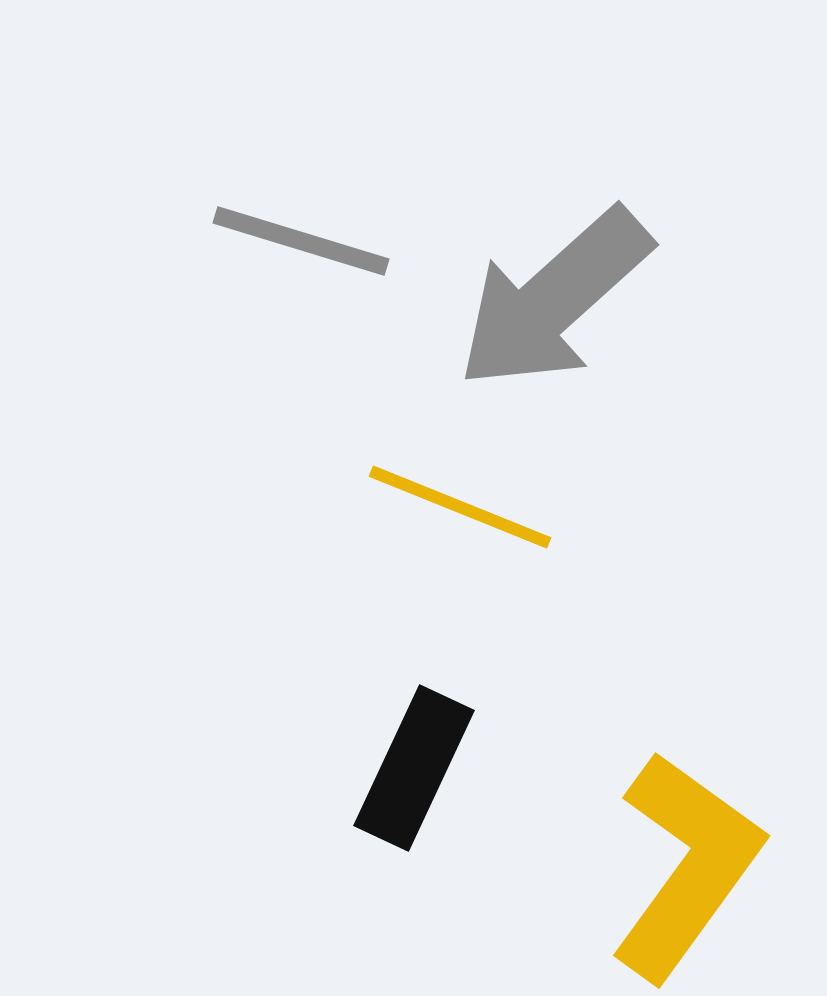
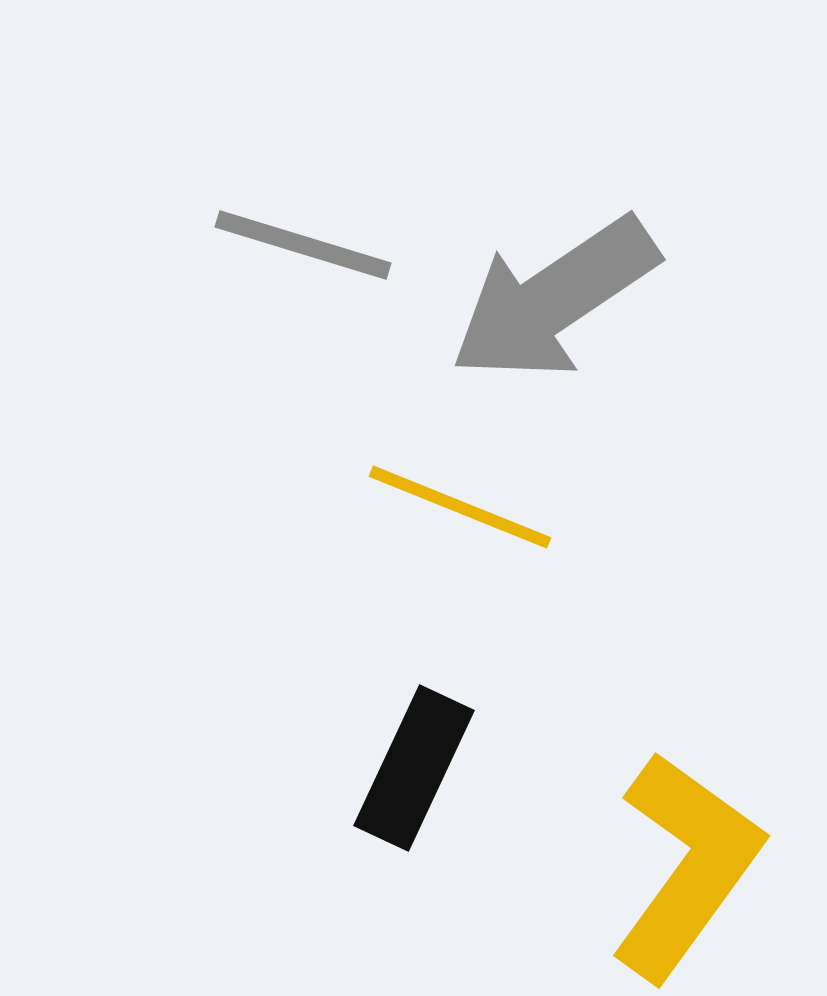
gray line: moved 2 px right, 4 px down
gray arrow: rotated 8 degrees clockwise
